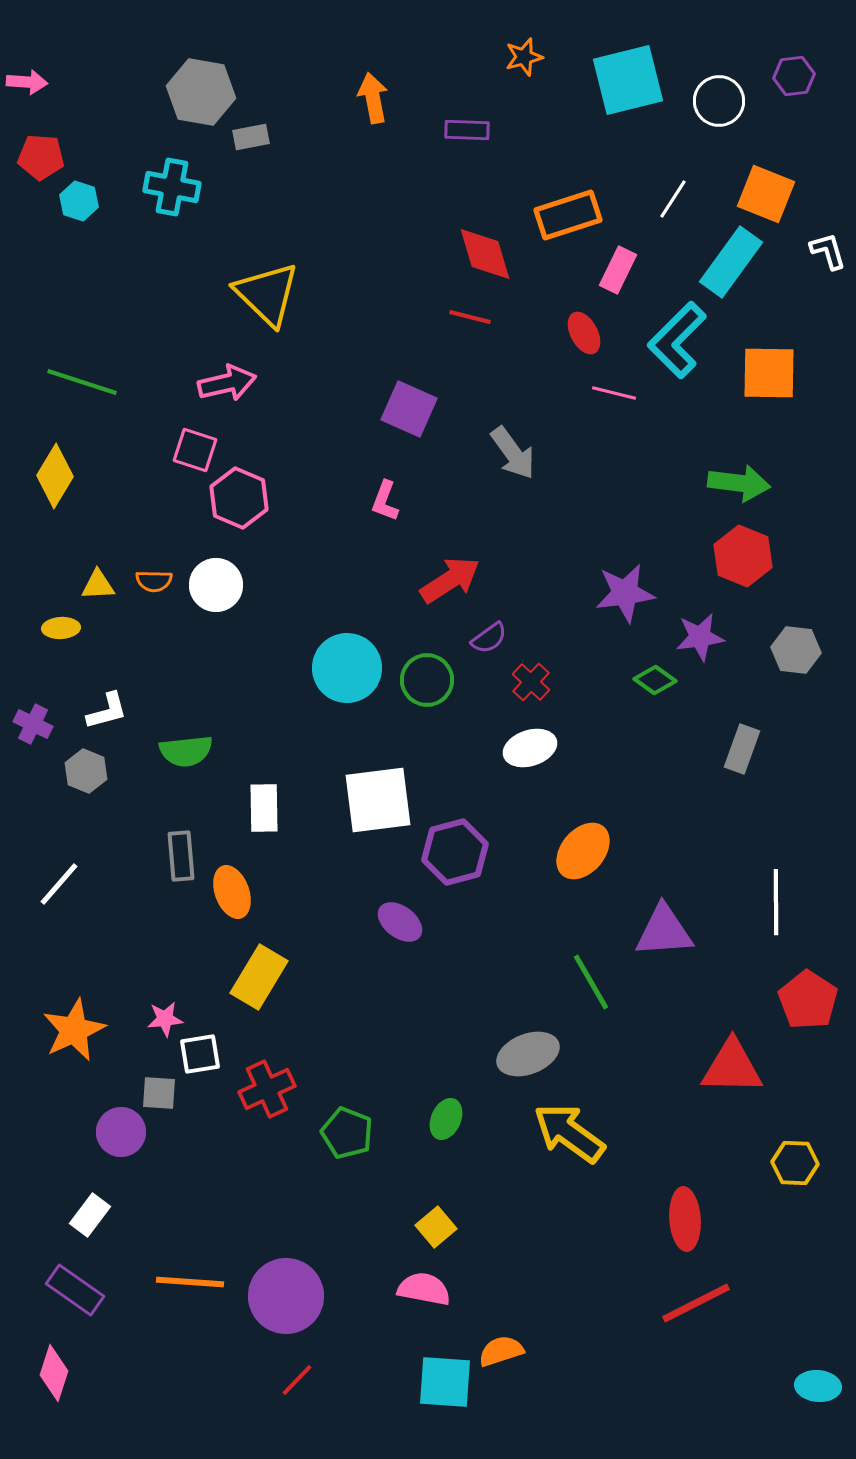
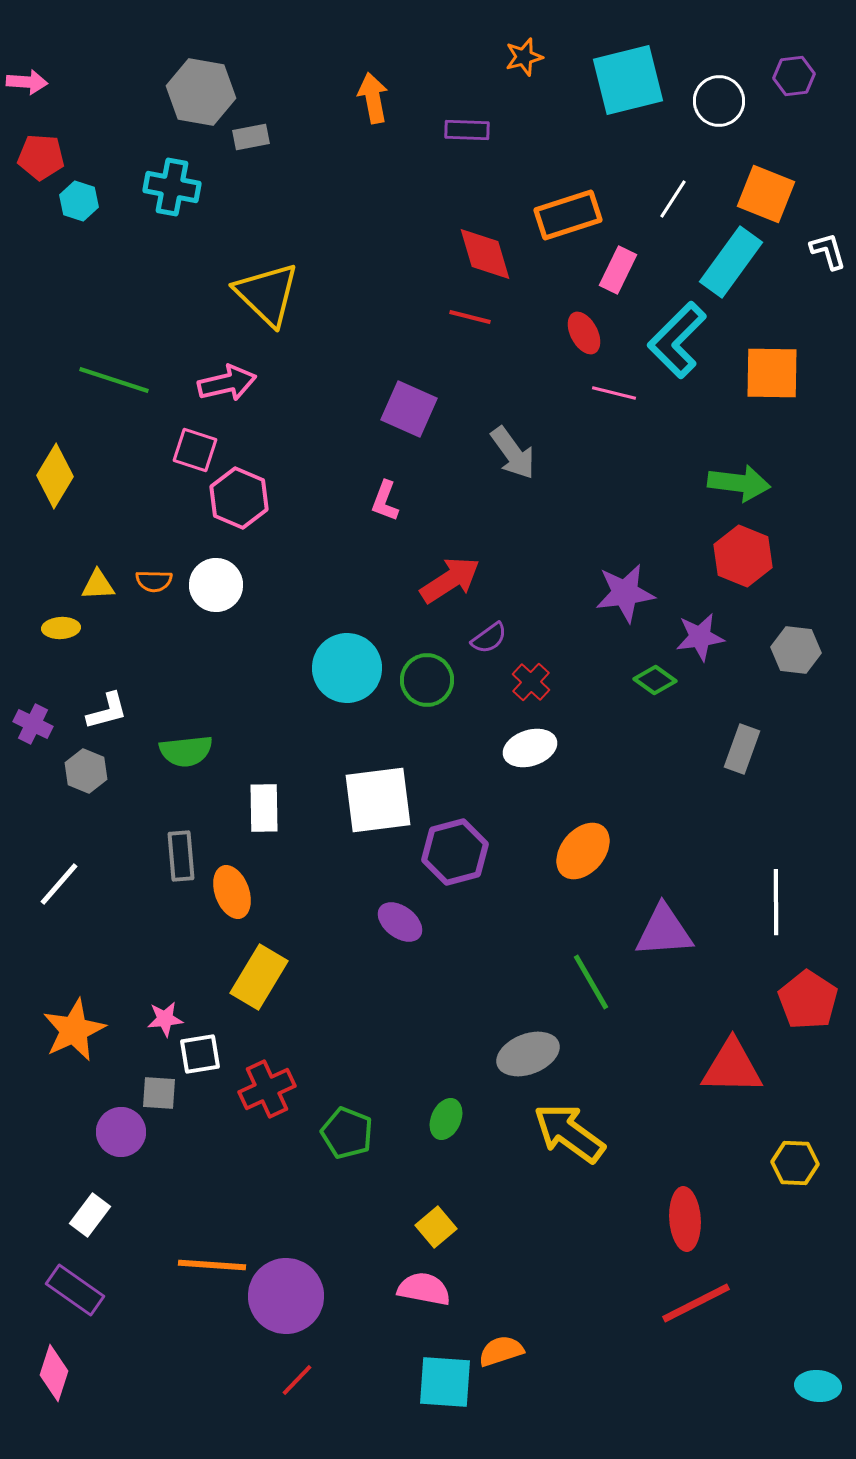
orange square at (769, 373): moved 3 px right
green line at (82, 382): moved 32 px right, 2 px up
orange line at (190, 1282): moved 22 px right, 17 px up
